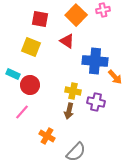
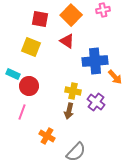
orange square: moved 5 px left
blue cross: rotated 10 degrees counterclockwise
red circle: moved 1 px left, 1 px down
purple cross: rotated 24 degrees clockwise
pink line: rotated 21 degrees counterclockwise
